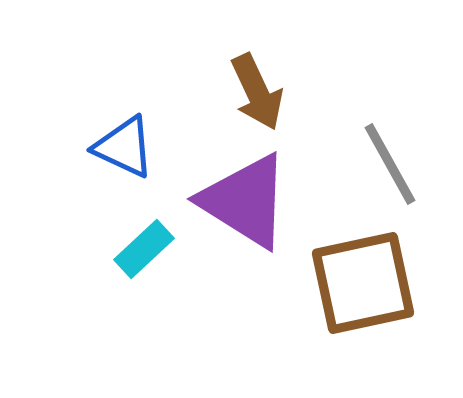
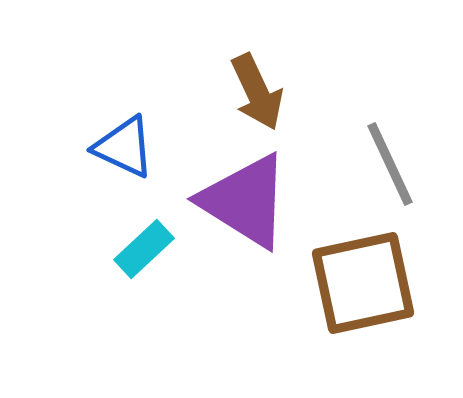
gray line: rotated 4 degrees clockwise
